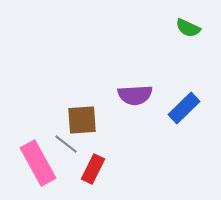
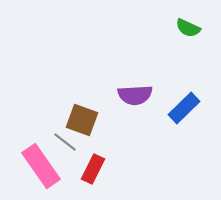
brown square: rotated 24 degrees clockwise
gray line: moved 1 px left, 2 px up
pink rectangle: moved 3 px right, 3 px down; rotated 6 degrees counterclockwise
